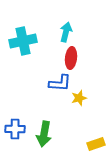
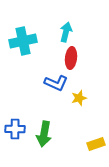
blue L-shape: moved 4 px left; rotated 20 degrees clockwise
